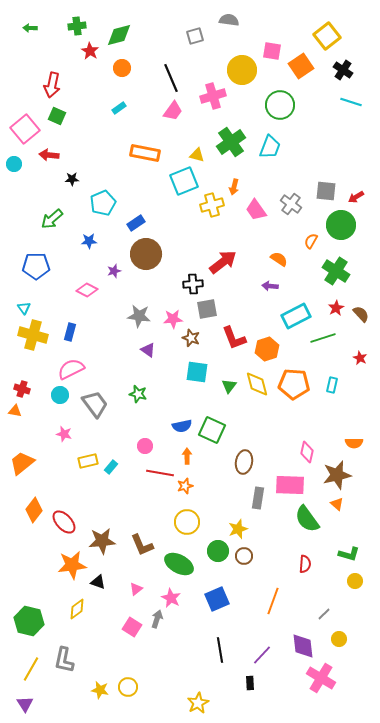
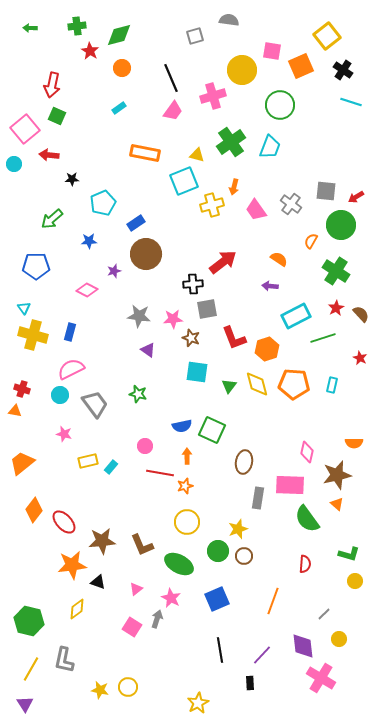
orange square at (301, 66): rotated 10 degrees clockwise
